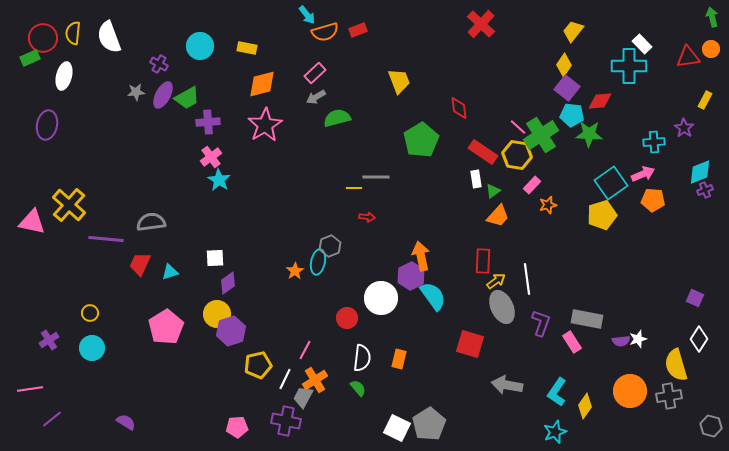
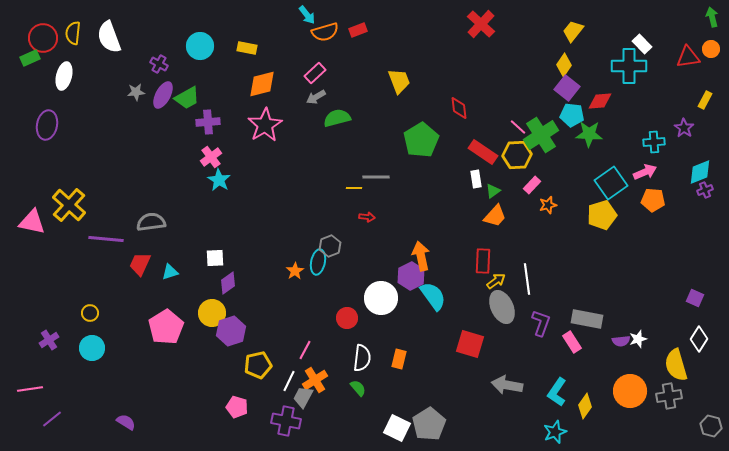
yellow hexagon at (517, 155): rotated 12 degrees counterclockwise
pink arrow at (643, 174): moved 2 px right, 2 px up
orange trapezoid at (498, 216): moved 3 px left
yellow circle at (217, 314): moved 5 px left, 1 px up
white line at (285, 379): moved 4 px right, 2 px down
pink pentagon at (237, 427): moved 20 px up; rotated 20 degrees clockwise
